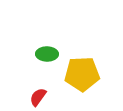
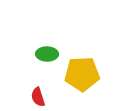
red semicircle: rotated 54 degrees counterclockwise
